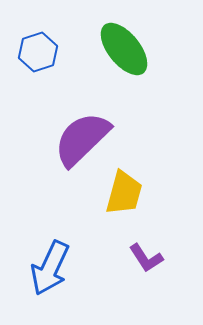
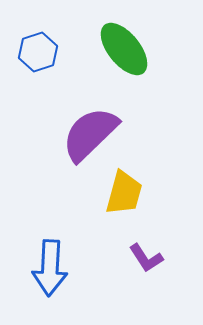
purple semicircle: moved 8 px right, 5 px up
blue arrow: rotated 22 degrees counterclockwise
